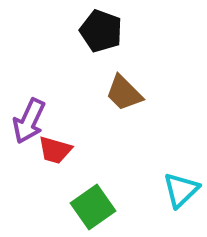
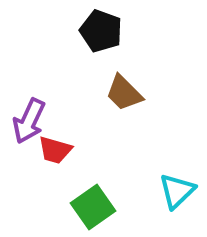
cyan triangle: moved 4 px left, 1 px down
